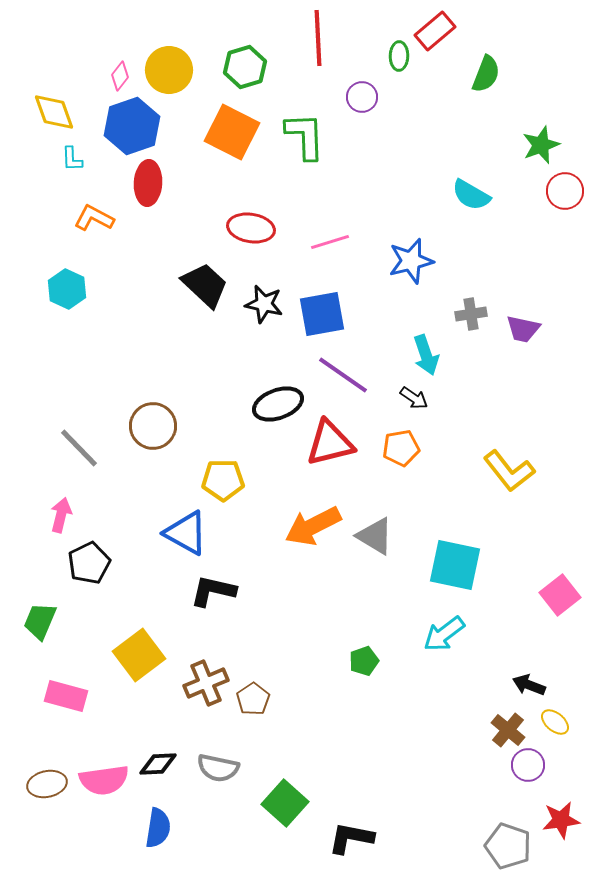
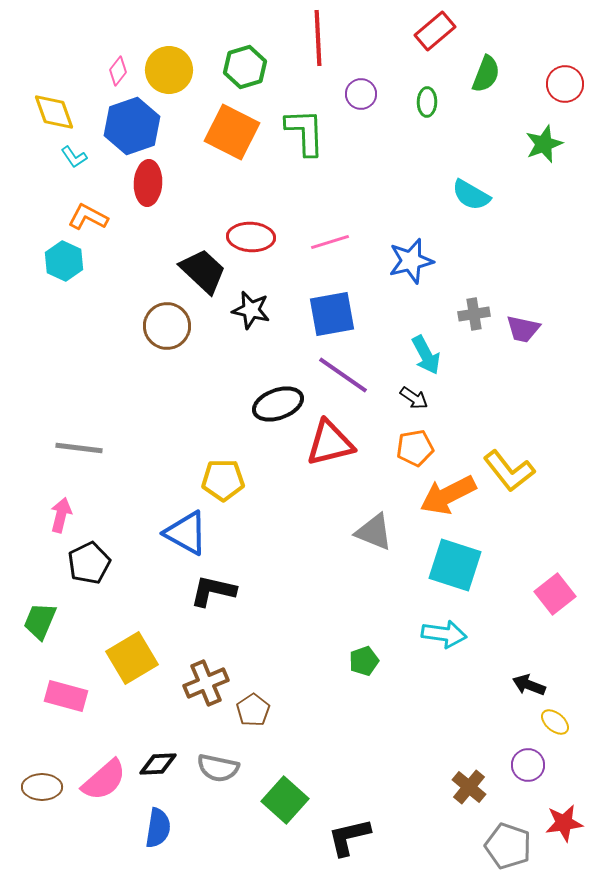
green ellipse at (399, 56): moved 28 px right, 46 px down
pink diamond at (120, 76): moved 2 px left, 5 px up
purple circle at (362, 97): moved 1 px left, 3 px up
green L-shape at (305, 136): moved 4 px up
green star at (541, 145): moved 3 px right, 1 px up
cyan L-shape at (72, 159): moved 2 px right, 2 px up; rotated 32 degrees counterclockwise
red circle at (565, 191): moved 107 px up
orange L-shape at (94, 218): moved 6 px left, 1 px up
red ellipse at (251, 228): moved 9 px down; rotated 6 degrees counterclockwise
black trapezoid at (205, 285): moved 2 px left, 14 px up
cyan hexagon at (67, 289): moved 3 px left, 28 px up
black star at (264, 304): moved 13 px left, 6 px down
blue square at (322, 314): moved 10 px right
gray cross at (471, 314): moved 3 px right
cyan arrow at (426, 355): rotated 9 degrees counterclockwise
brown circle at (153, 426): moved 14 px right, 100 px up
gray line at (79, 448): rotated 39 degrees counterclockwise
orange pentagon at (401, 448): moved 14 px right
orange arrow at (313, 526): moved 135 px right, 31 px up
gray triangle at (375, 536): moved 1 px left, 4 px up; rotated 9 degrees counterclockwise
cyan square at (455, 565): rotated 6 degrees clockwise
pink square at (560, 595): moved 5 px left, 1 px up
cyan arrow at (444, 634): rotated 135 degrees counterclockwise
yellow square at (139, 655): moved 7 px left, 3 px down; rotated 6 degrees clockwise
brown pentagon at (253, 699): moved 11 px down
brown cross at (508, 730): moved 39 px left, 57 px down
pink semicircle at (104, 780): rotated 33 degrees counterclockwise
brown ellipse at (47, 784): moved 5 px left, 3 px down; rotated 12 degrees clockwise
green square at (285, 803): moved 3 px up
red star at (561, 820): moved 3 px right, 3 px down
black L-shape at (351, 838): moved 2 px left, 1 px up; rotated 24 degrees counterclockwise
